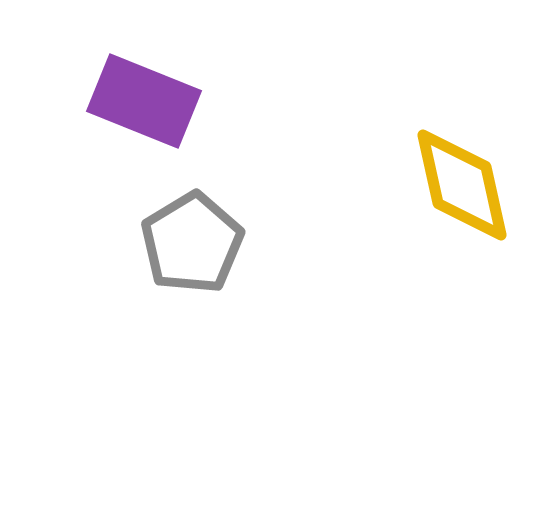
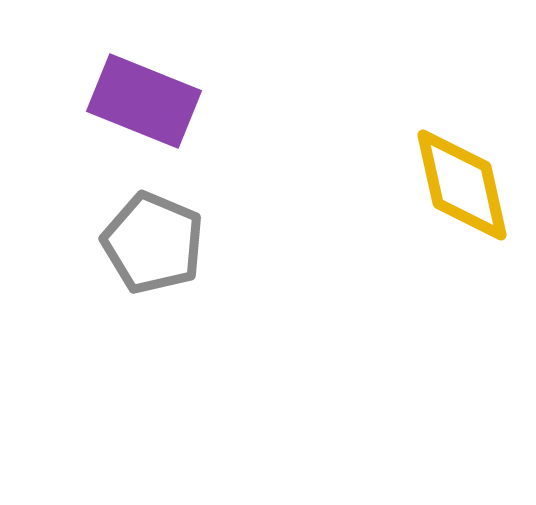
gray pentagon: moved 39 px left; rotated 18 degrees counterclockwise
